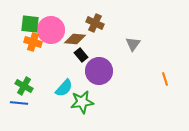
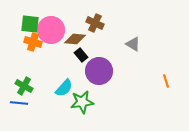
gray triangle: rotated 35 degrees counterclockwise
orange line: moved 1 px right, 2 px down
